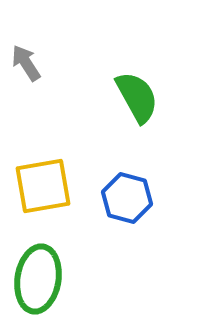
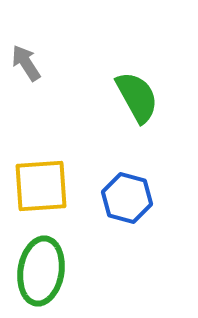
yellow square: moved 2 px left; rotated 6 degrees clockwise
green ellipse: moved 3 px right, 8 px up
